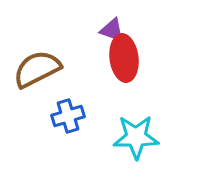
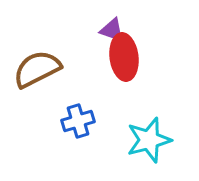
red ellipse: moved 1 px up
blue cross: moved 10 px right, 5 px down
cyan star: moved 13 px right, 3 px down; rotated 15 degrees counterclockwise
